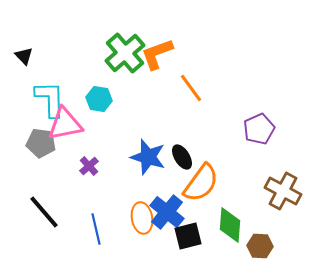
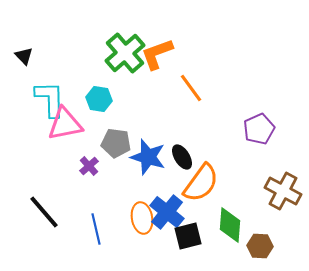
gray pentagon: moved 75 px right
